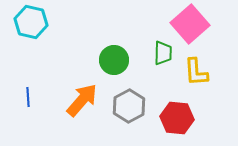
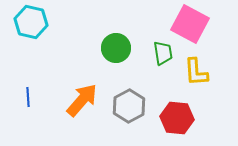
pink square: rotated 21 degrees counterclockwise
green trapezoid: rotated 10 degrees counterclockwise
green circle: moved 2 px right, 12 px up
